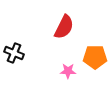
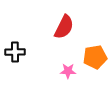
black cross: moved 1 px right, 1 px up; rotated 24 degrees counterclockwise
orange pentagon: rotated 10 degrees counterclockwise
